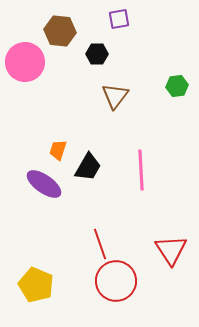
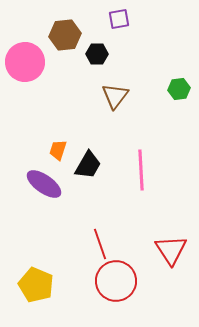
brown hexagon: moved 5 px right, 4 px down; rotated 12 degrees counterclockwise
green hexagon: moved 2 px right, 3 px down
black trapezoid: moved 2 px up
